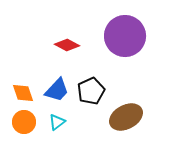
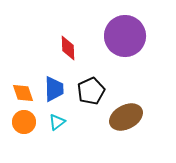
red diamond: moved 1 px right, 3 px down; rotated 60 degrees clockwise
blue trapezoid: moved 3 px left, 1 px up; rotated 44 degrees counterclockwise
